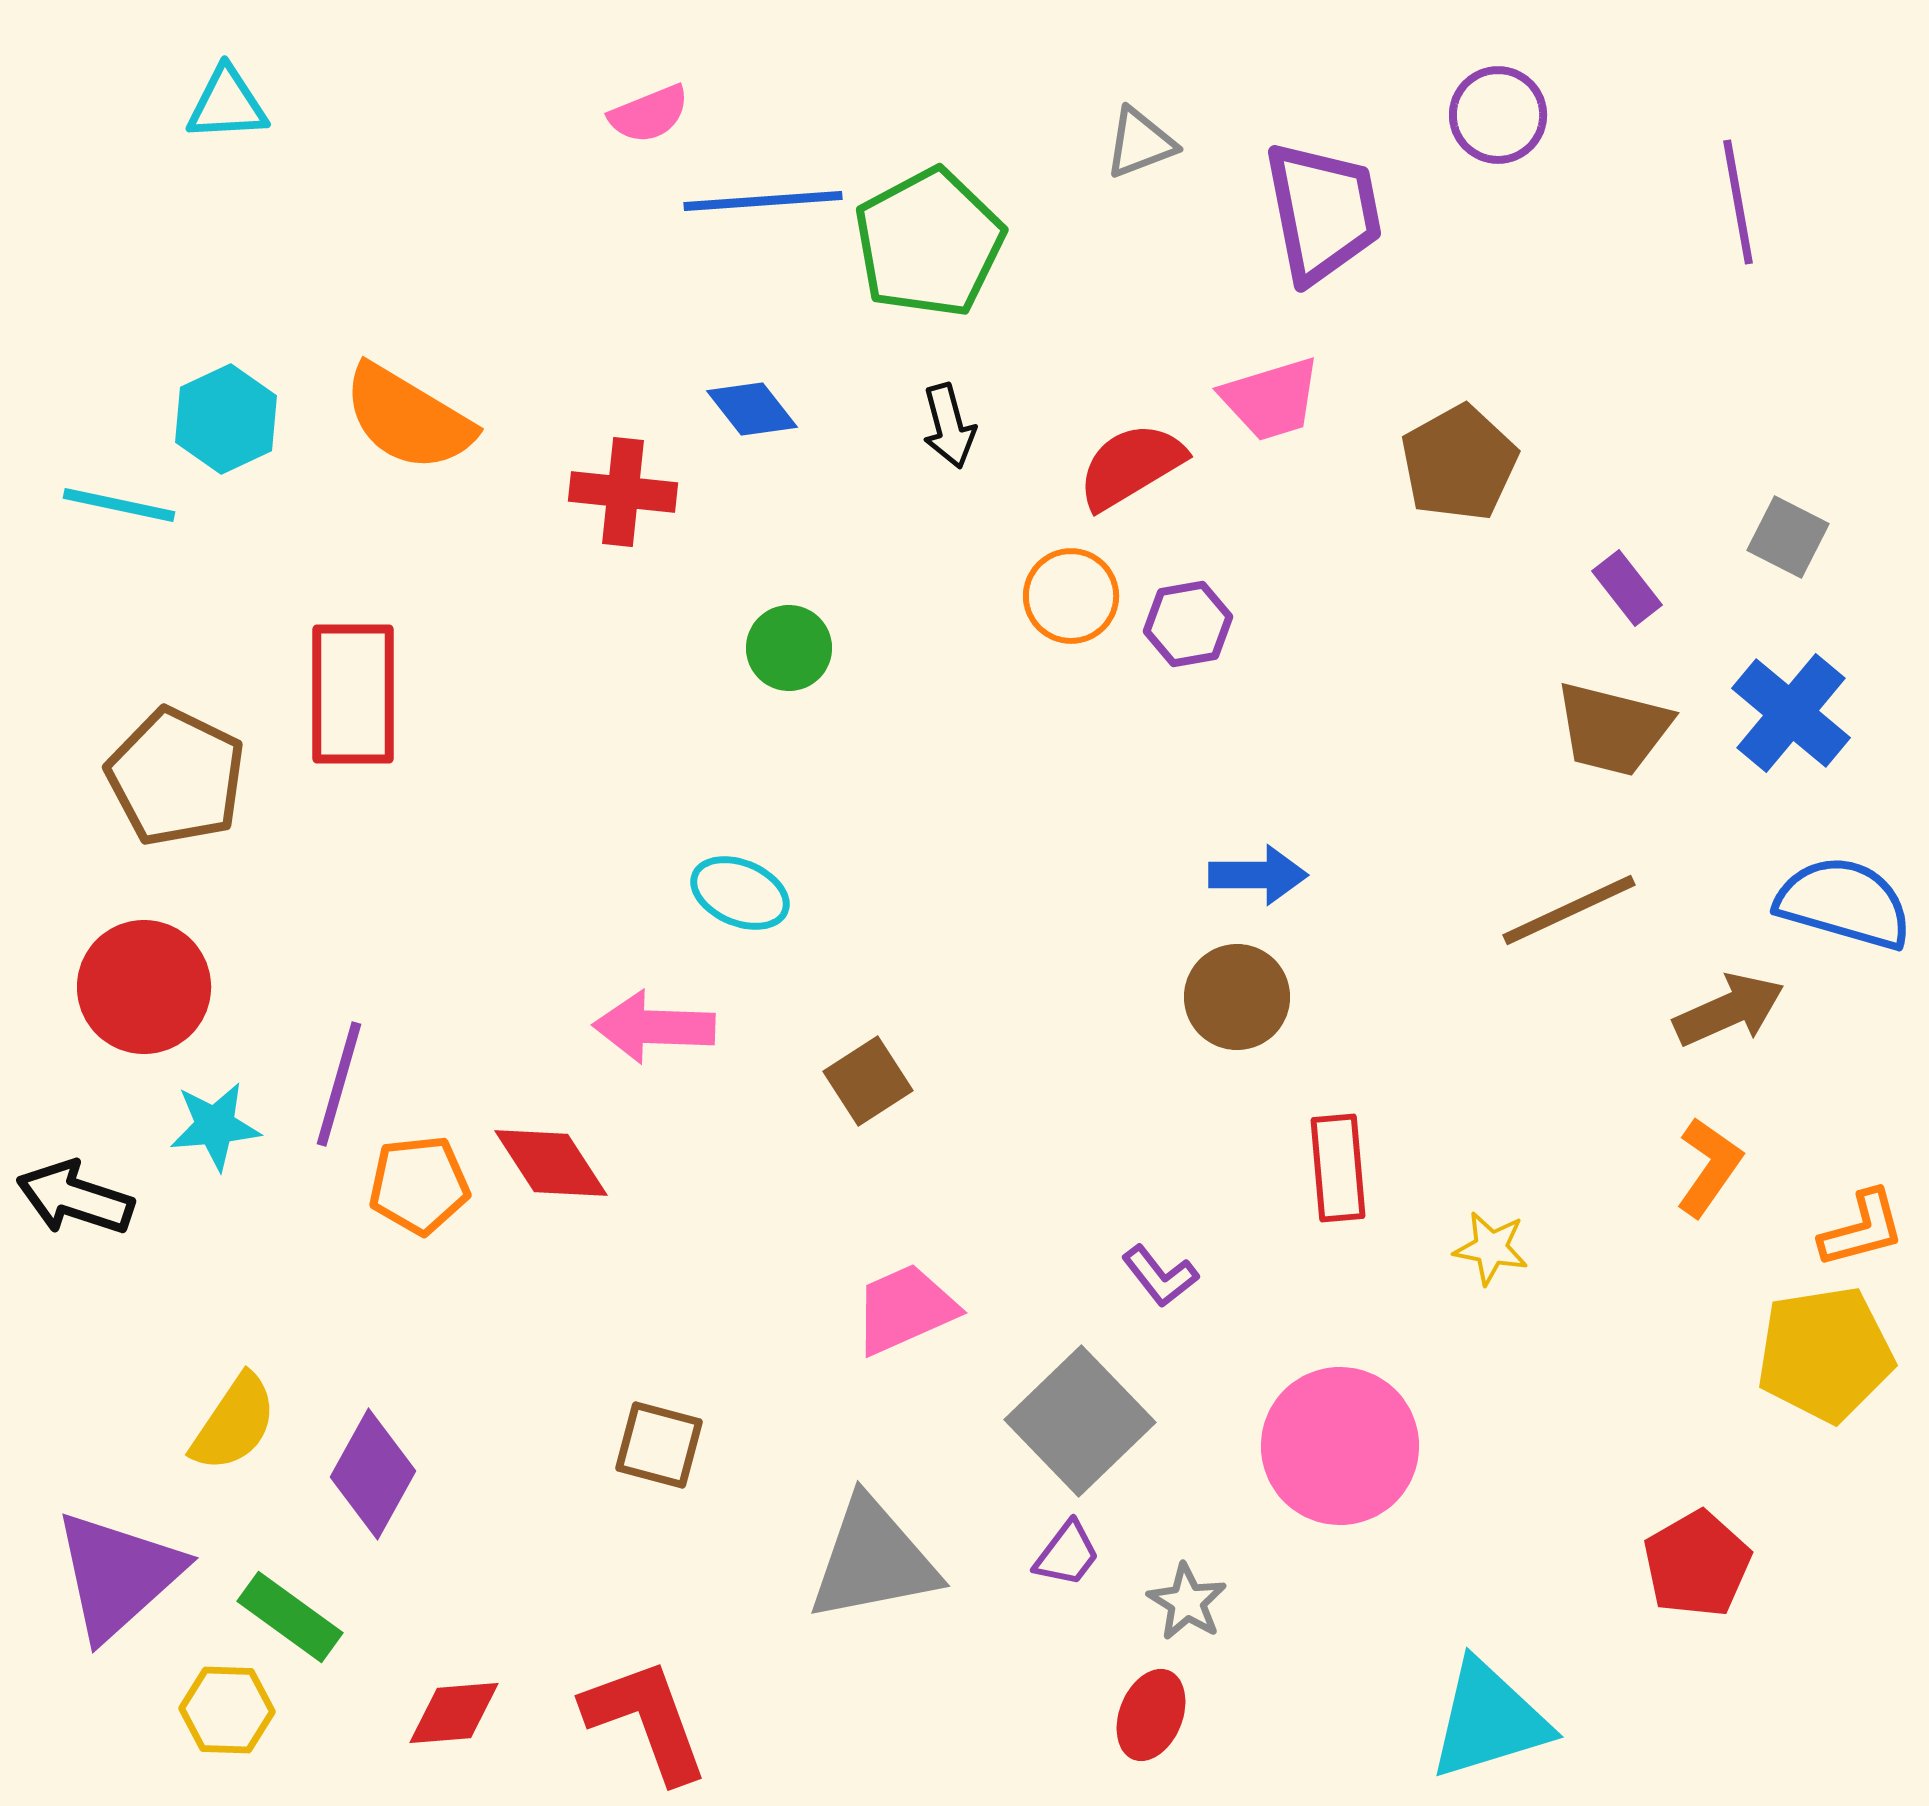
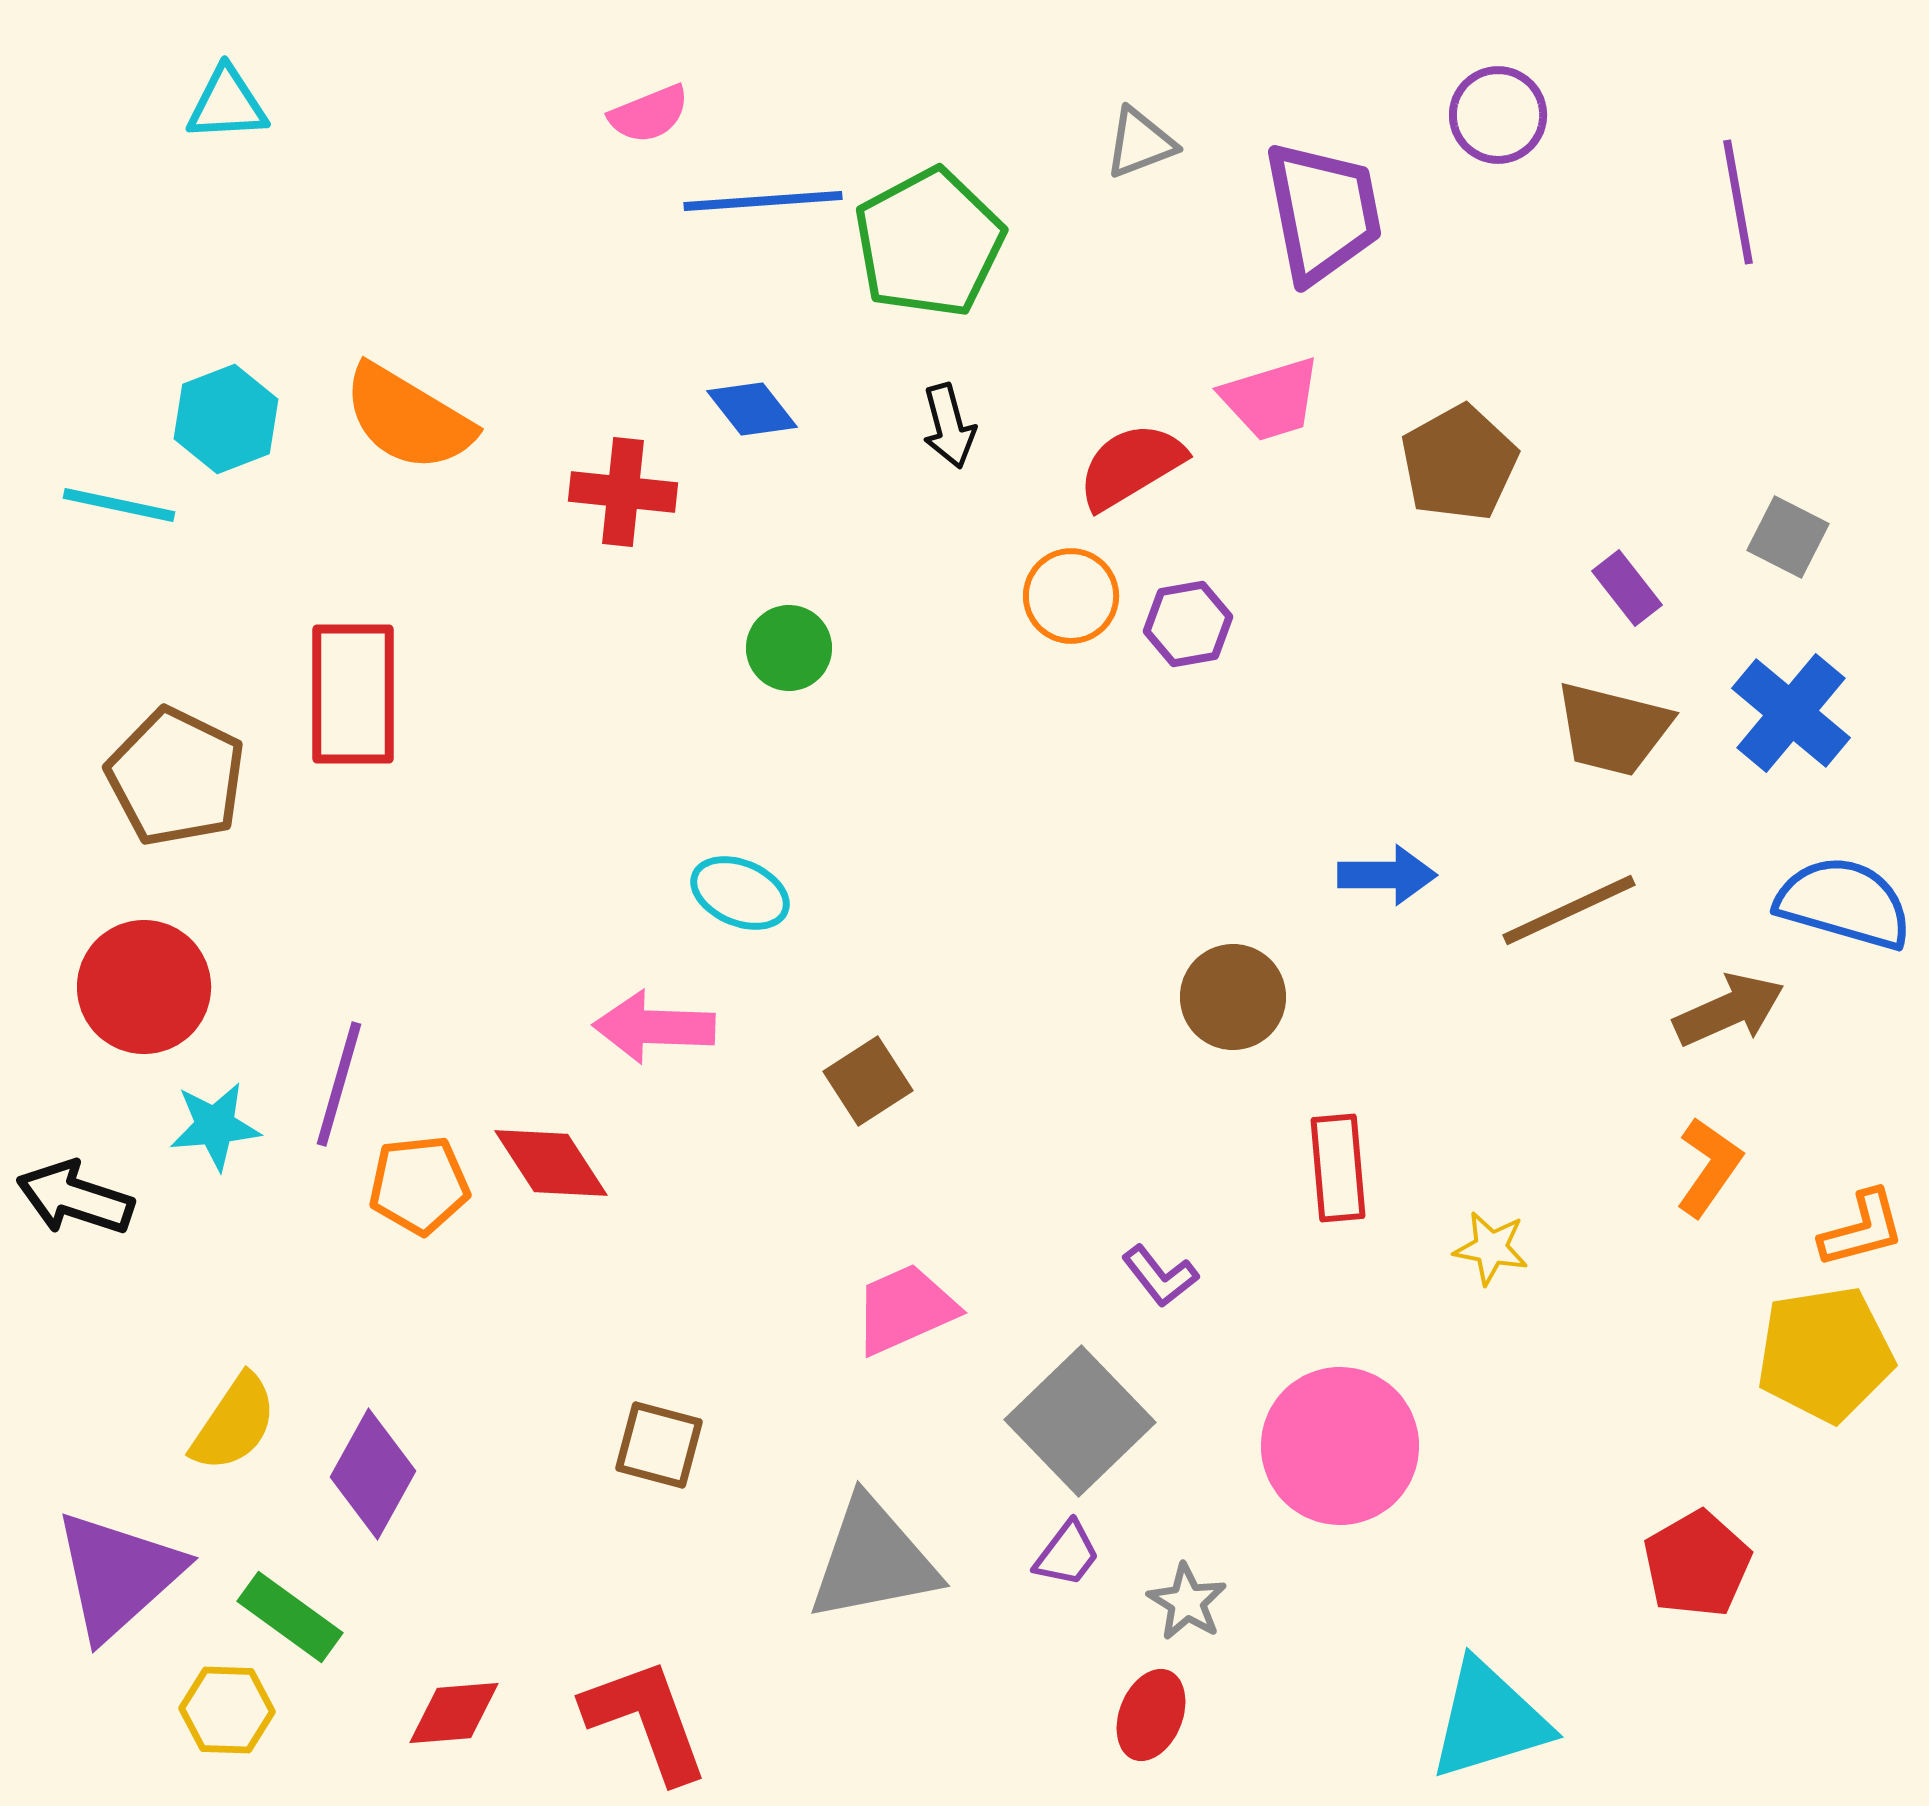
cyan hexagon at (226, 419): rotated 4 degrees clockwise
blue arrow at (1258, 875): moved 129 px right
brown circle at (1237, 997): moved 4 px left
